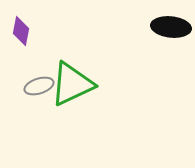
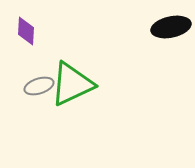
black ellipse: rotated 18 degrees counterclockwise
purple diamond: moved 5 px right; rotated 8 degrees counterclockwise
